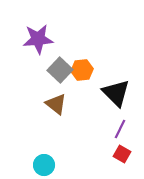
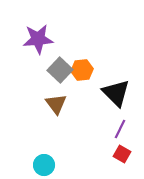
brown triangle: rotated 15 degrees clockwise
